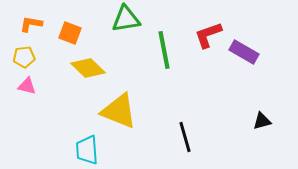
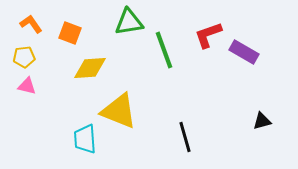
green triangle: moved 3 px right, 3 px down
orange L-shape: rotated 45 degrees clockwise
green line: rotated 9 degrees counterclockwise
yellow diamond: moved 2 px right; rotated 48 degrees counterclockwise
cyan trapezoid: moved 2 px left, 11 px up
